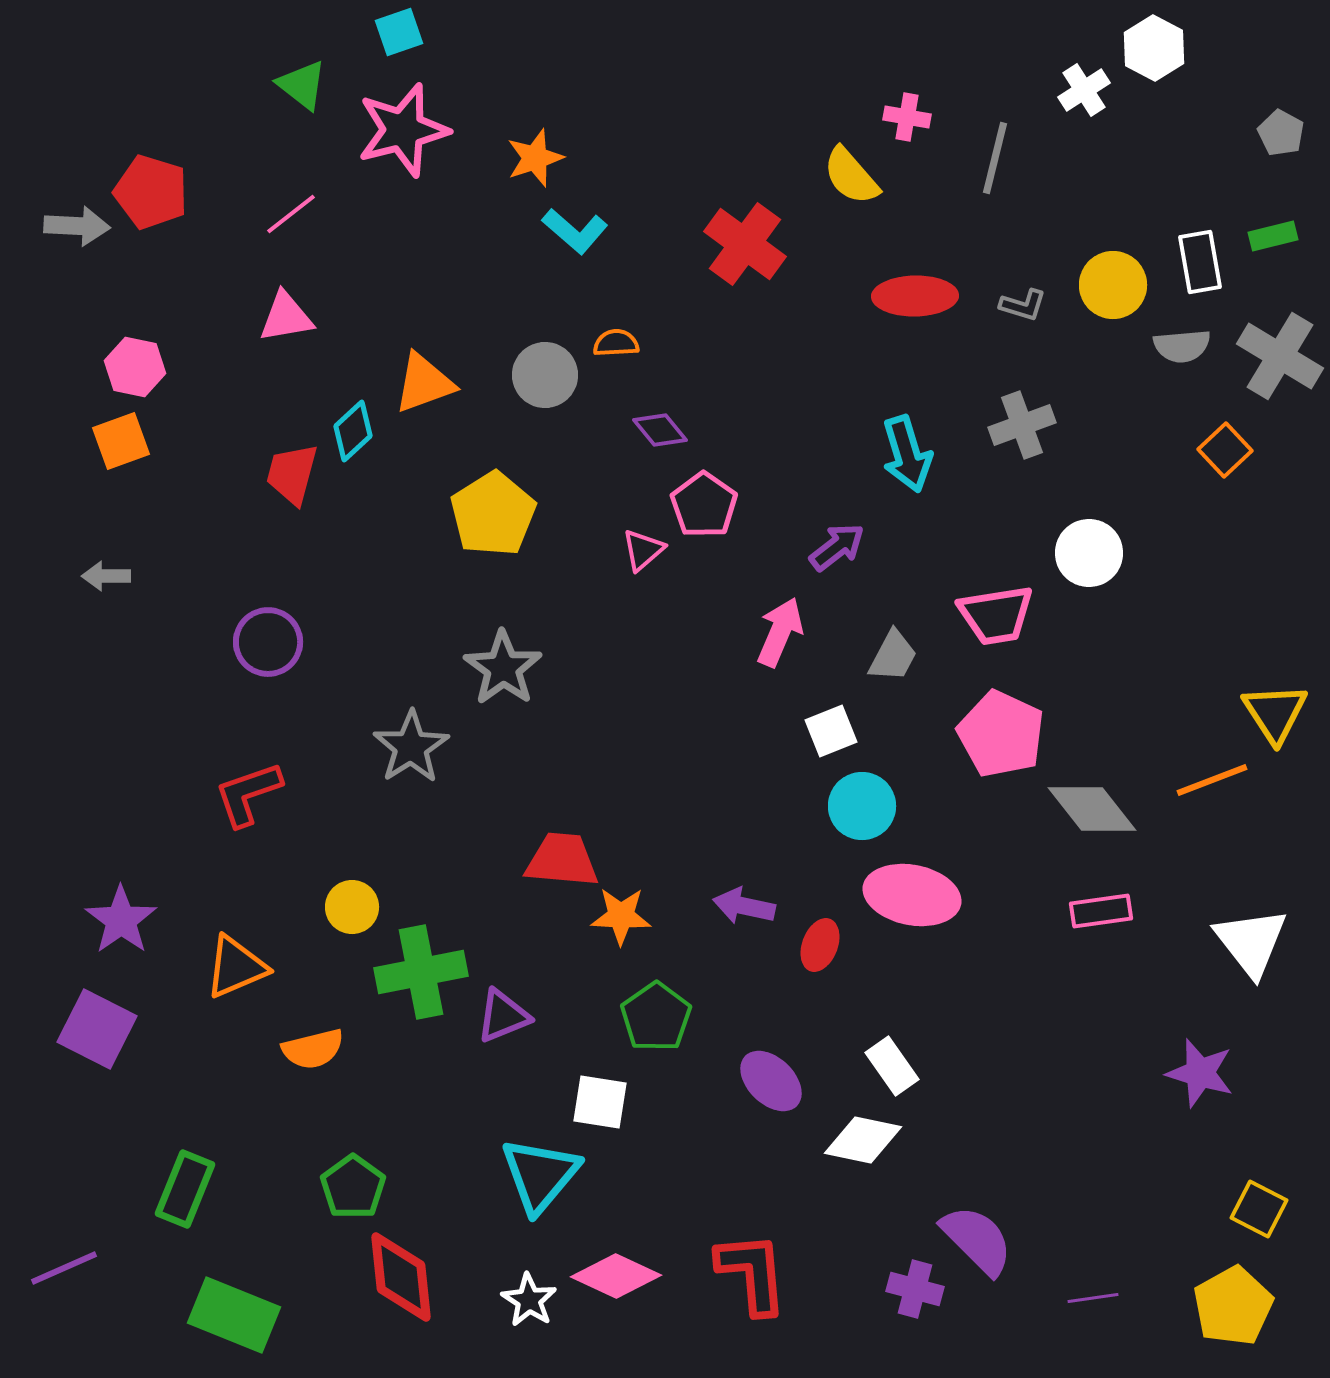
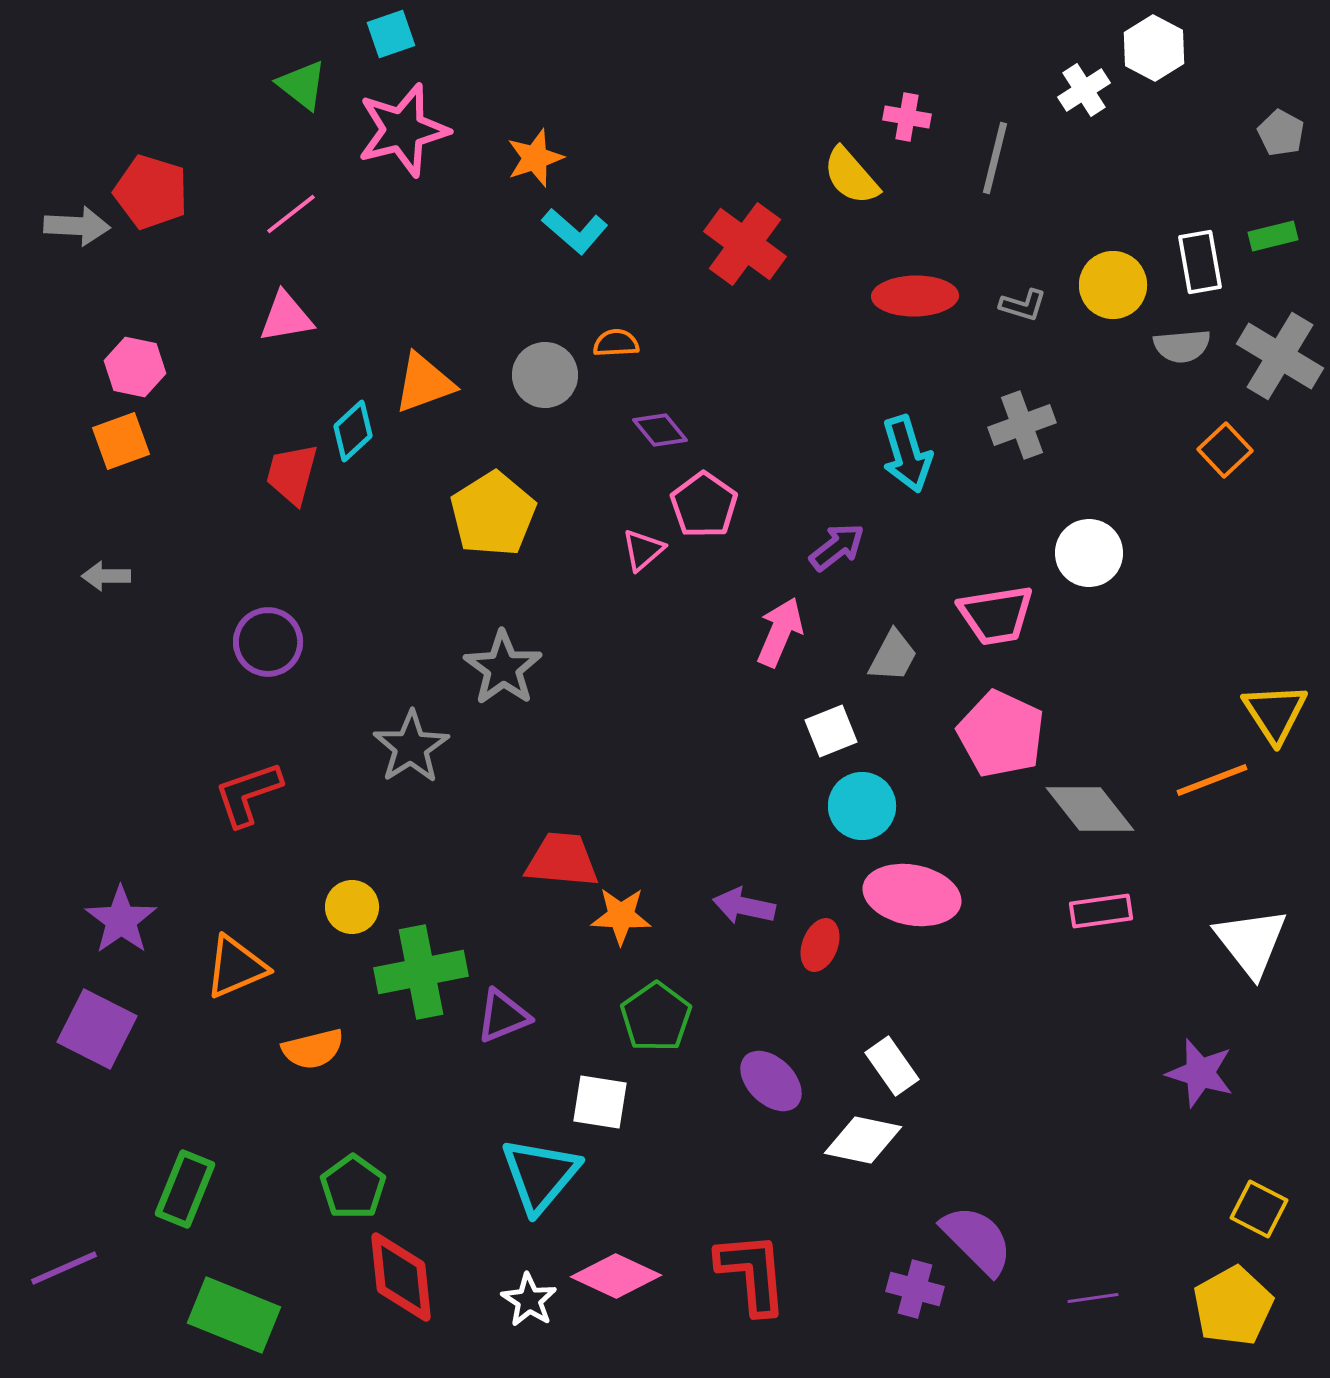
cyan square at (399, 32): moved 8 px left, 2 px down
gray diamond at (1092, 809): moved 2 px left
